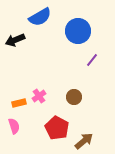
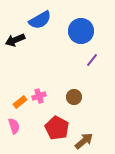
blue semicircle: moved 3 px down
blue circle: moved 3 px right
pink cross: rotated 16 degrees clockwise
orange rectangle: moved 1 px right, 1 px up; rotated 24 degrees counterclockwise
